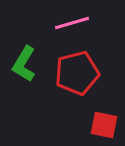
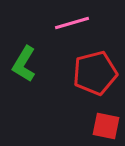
red pentagon: moved 18 px right
red square: moved 2 px right, 1 px down
